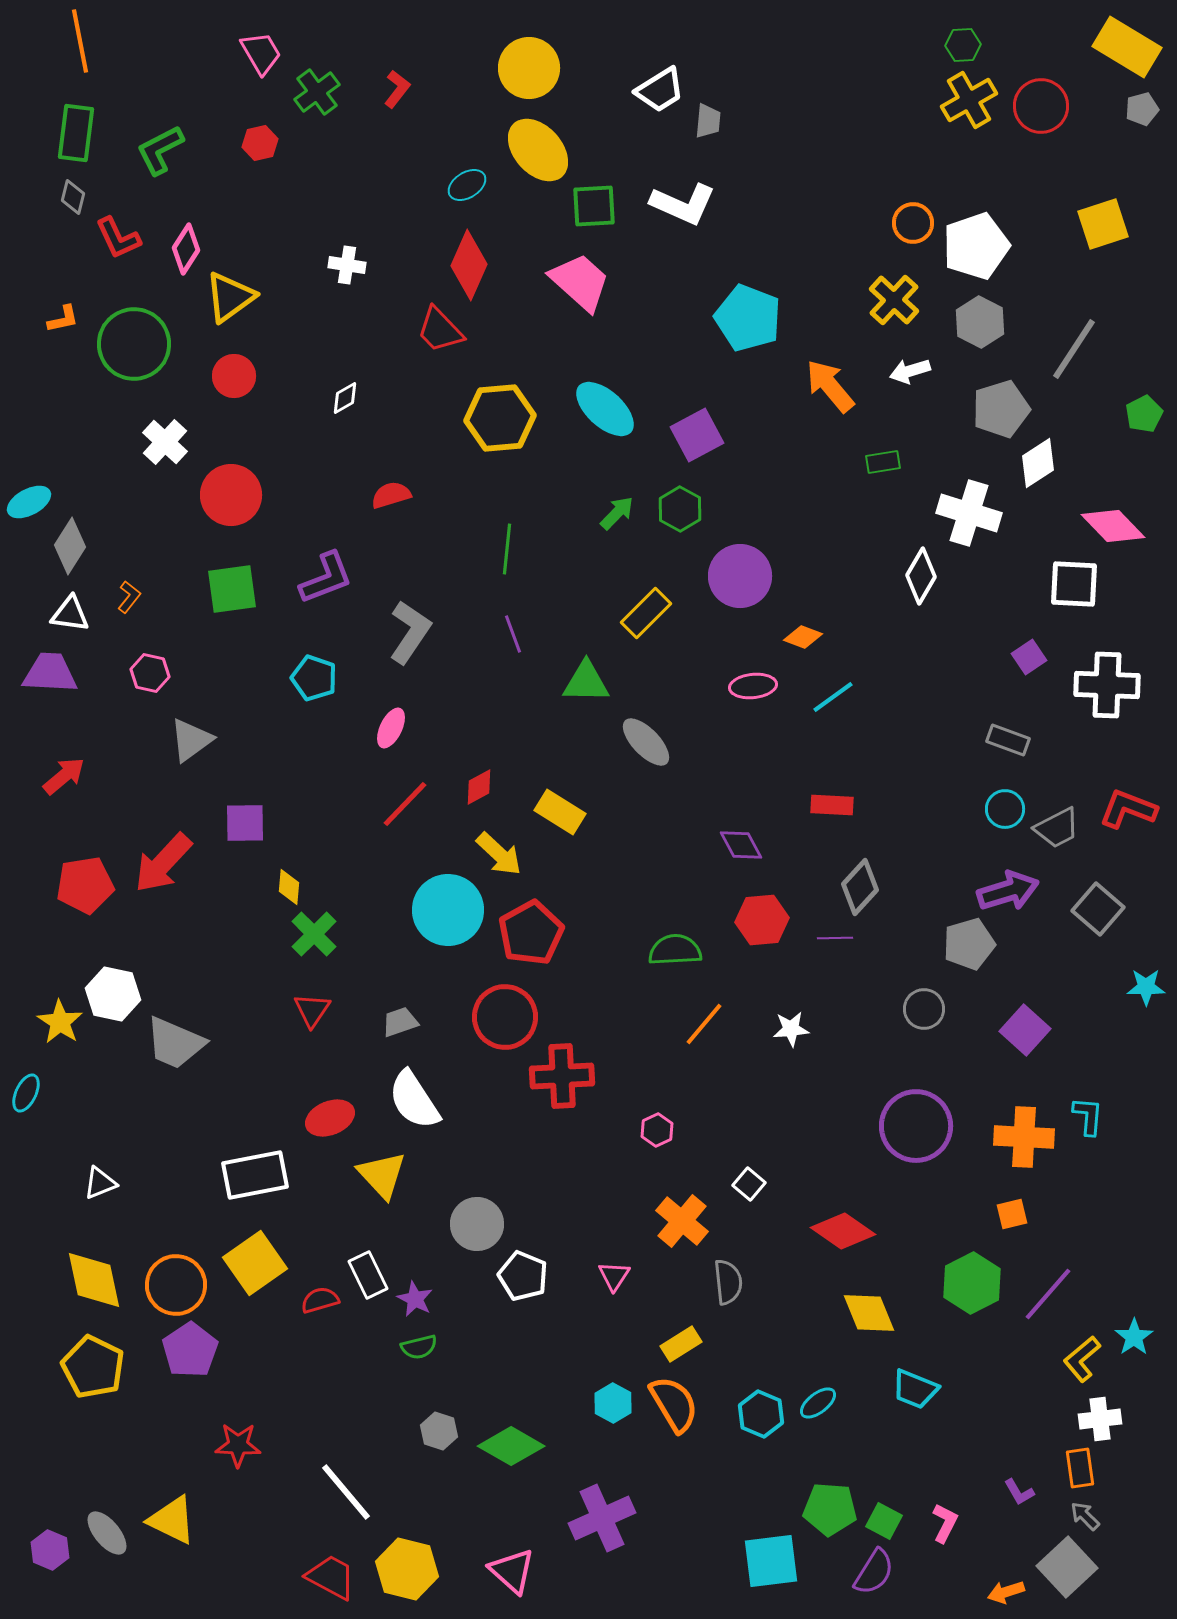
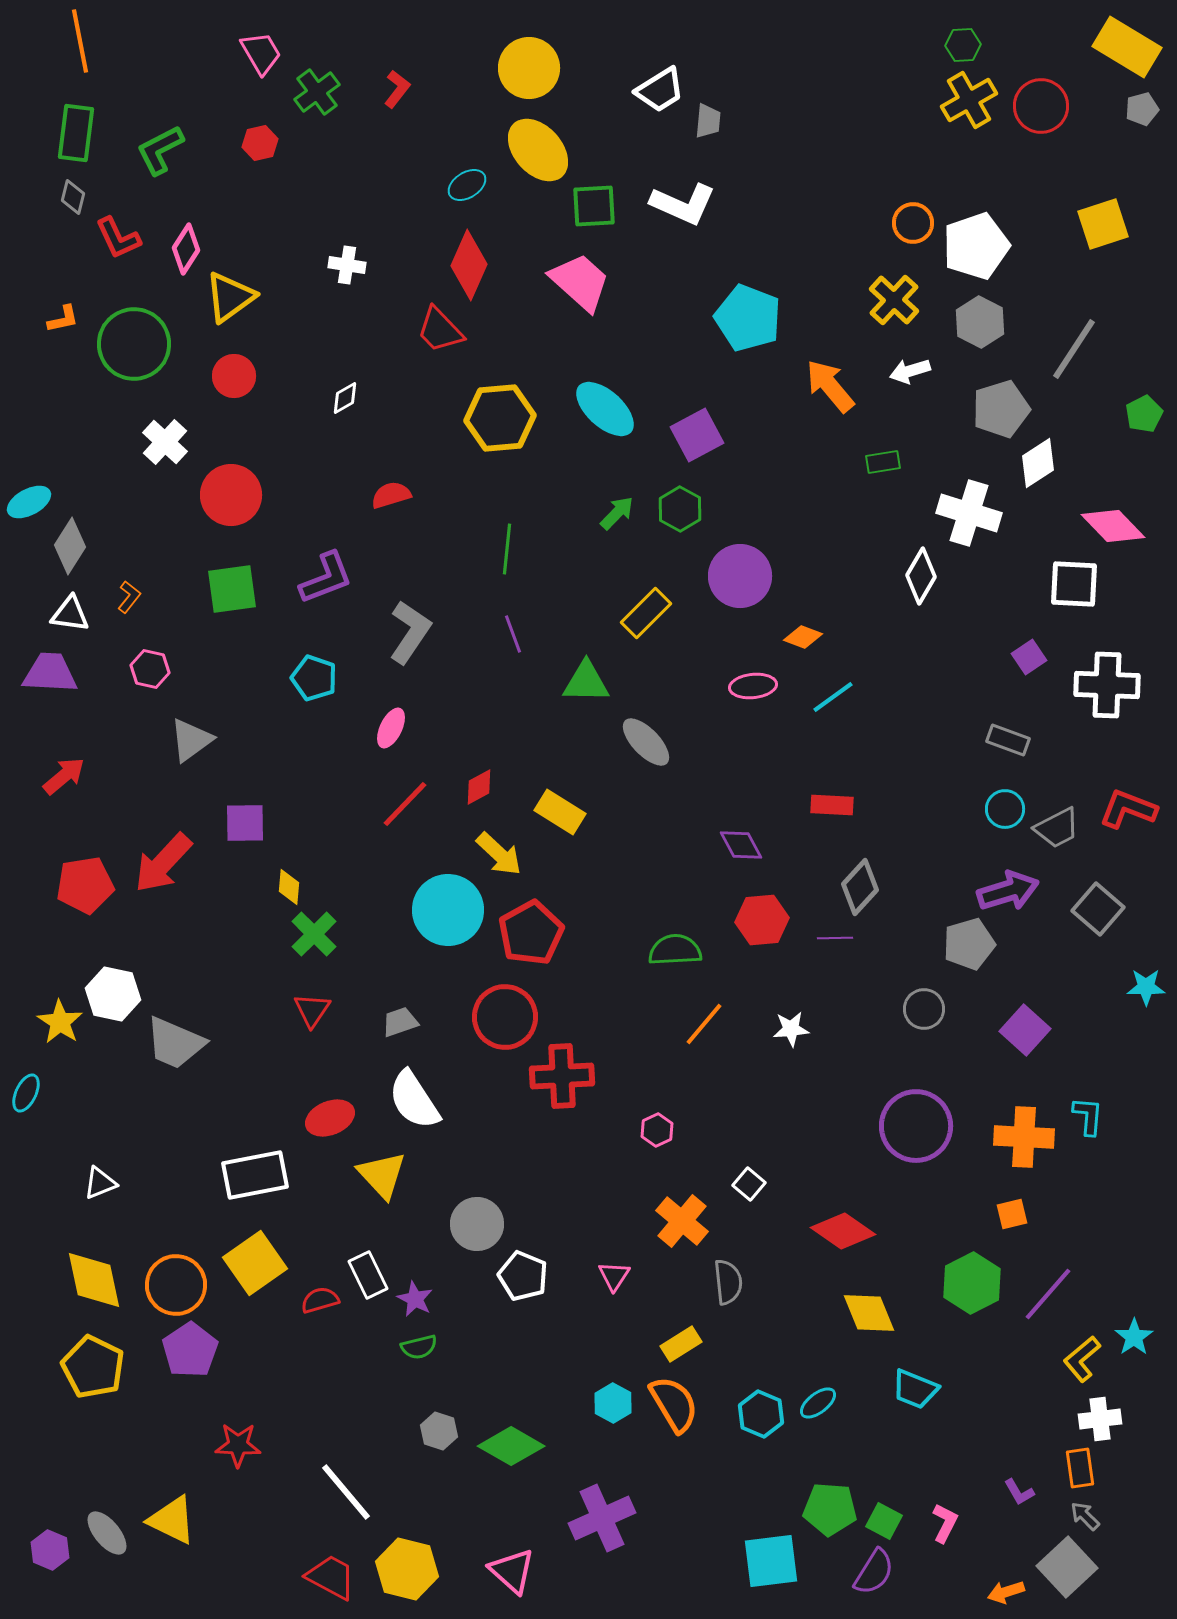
pink hexagon at (150, 673): moved 4 px up
